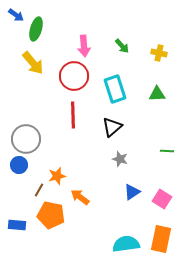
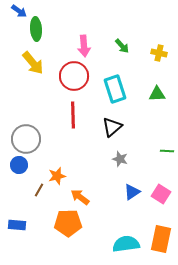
blue arrow: moved 3 px right, 4 px up
green ellipse: rotated 20 degrees counterclockwise
pink square: moved 1 px left, 5 px up
orange pentagon: moved 17 px right, 8 px down; rotated 12 degrees counterclockwise
